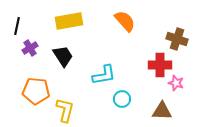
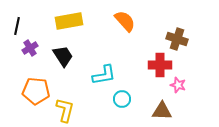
pink star: moved 2 px right, 2 px down
